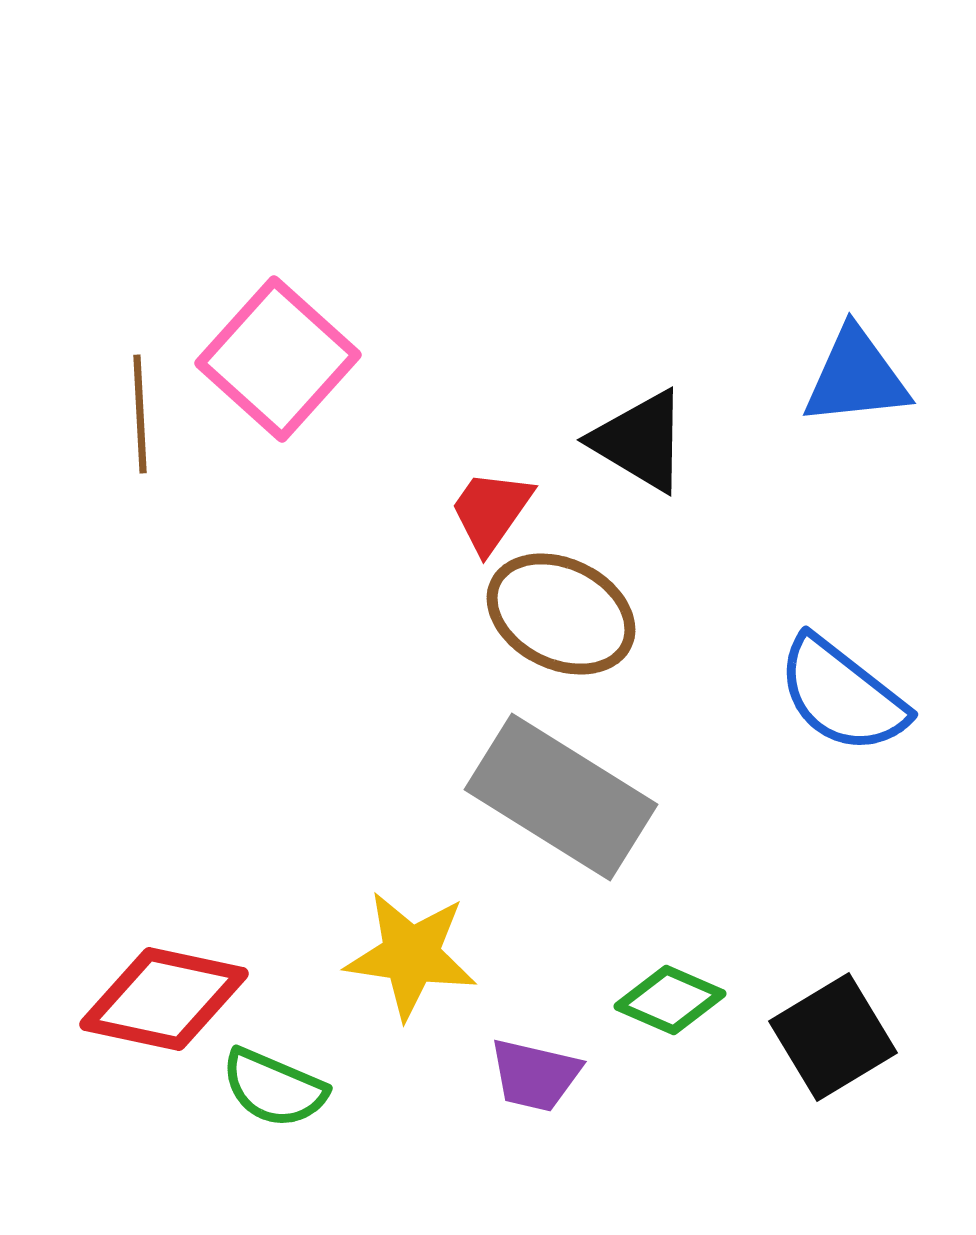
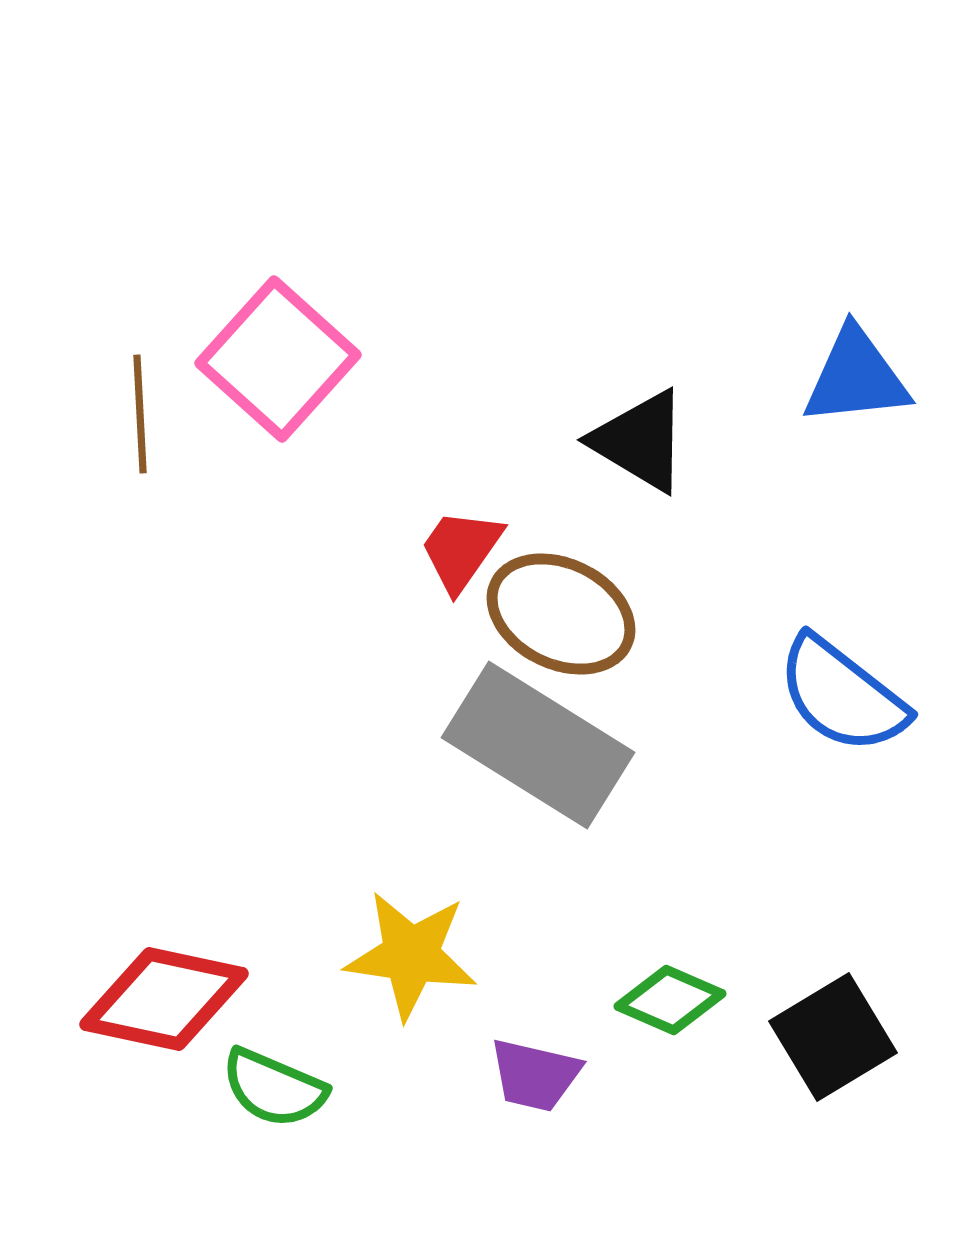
red trapezoid: moved 30 px left, 39 px down
gray rectangle: moved 23 px left, 52 px up
